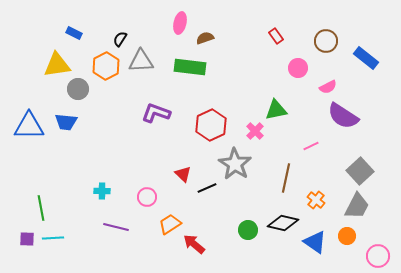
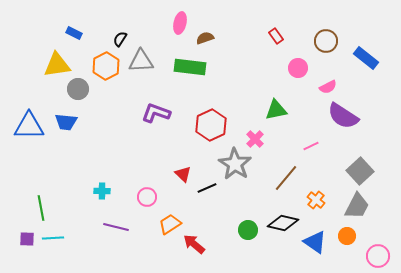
pink cross at (255, 131): moved 8 px down
brown line at (286, 178): rotated 28 degrees clockwise
